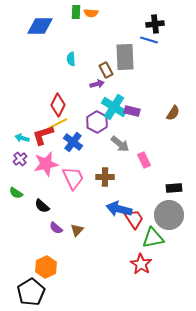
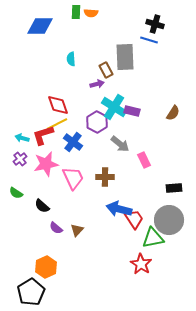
black cross: rotated 24 degrees clockwise
red diamond: rotated 45 degrees counterclockwise
gray circle: moved 5 px down
